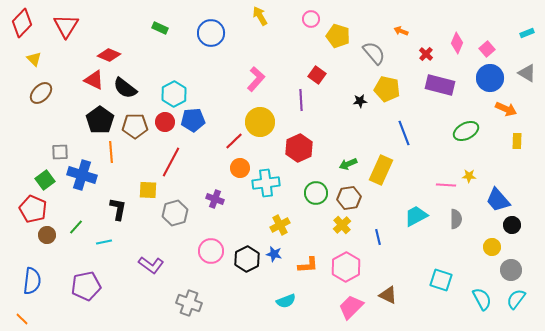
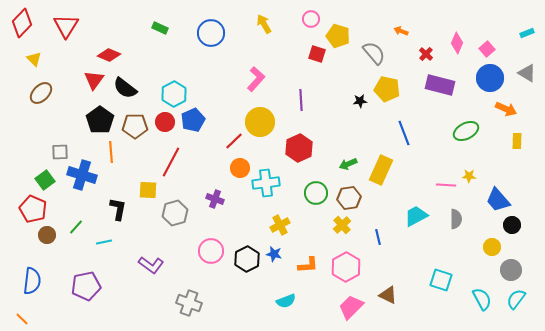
yellow arrow at (260, 16): moved 4 px right, 8 px down
red square at (317, 75): moved 21 px up; rotated 18 degrees counterclockwise
red triangle at (94, 80): rotated 40 degrees clockwise
blue pentagon at (193, 120): rotated 20 degrees counterclockwise
